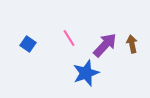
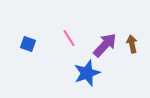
blue square: rotated 14 degrees counterclockwise
blue star: moved 1 px right
